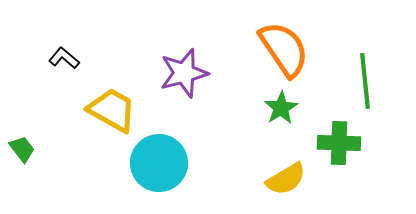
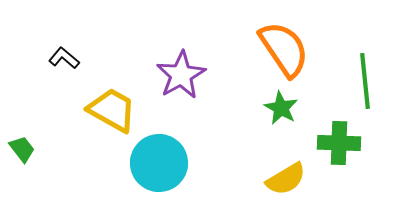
purple star: moved 3 px left, 2 px down; rotated 15 degrees counterclockwise
green star: rotated 12 degrees counterclockwise
